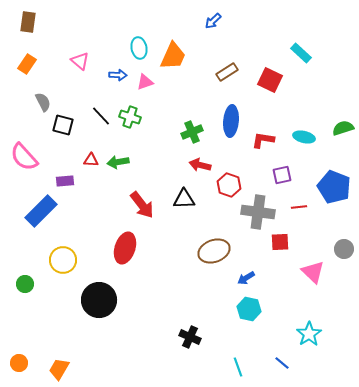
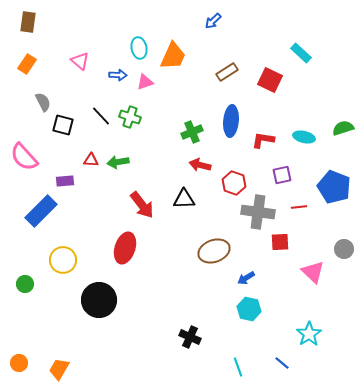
red hexagon at (229, 185): moved 5 px right, 2 px up
